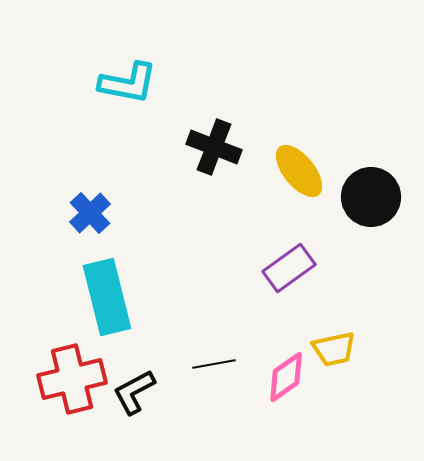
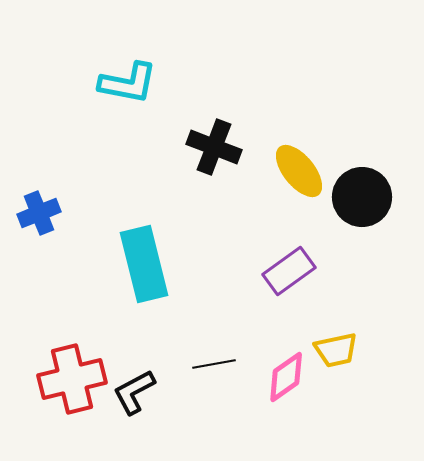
black circle: moved 9 px left
blue cross: moved 51 px left; rotated 21 degrees clockwise
purple rectangle: moved 3 px down
cyan rectangle: moved 37 px right, 33 px up
yellow trapezoid: moved 2 px right, 1 px down
